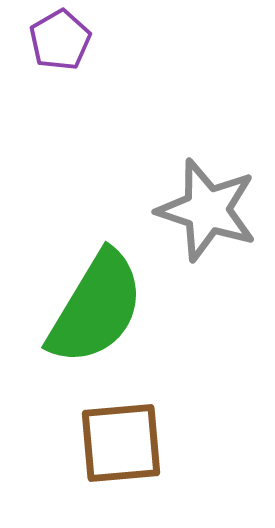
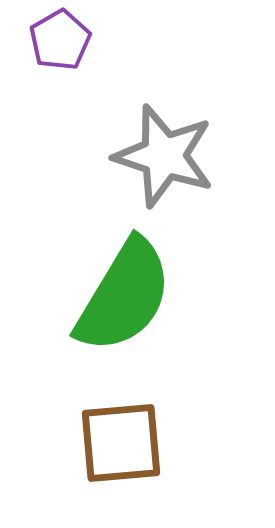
gray star: moved 43 px left, 54 px up
green semicircle: moved 28 px right, 12 px up
